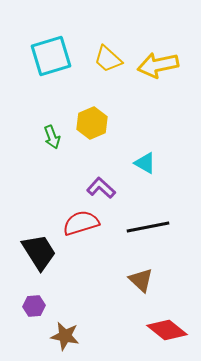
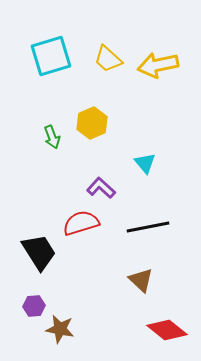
cyan triangle: rotated 20 degrees clockwise
brown star: moved 5 px left, 7 px up
